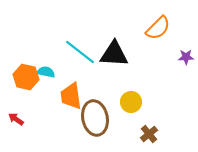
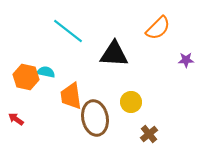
cyan line: moved 12 px left, 21 px up
purple star: moved 3 px down
